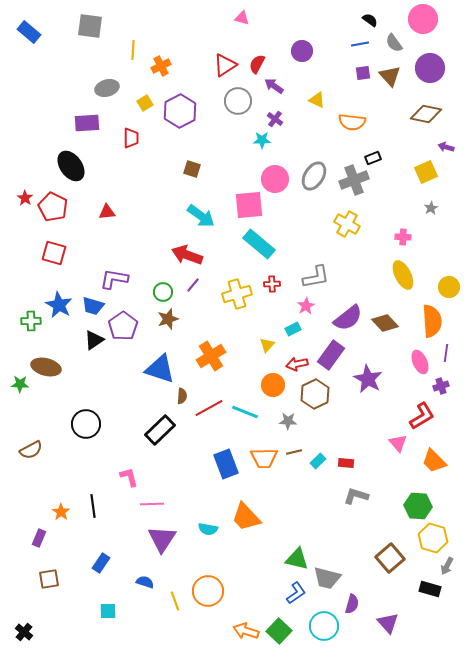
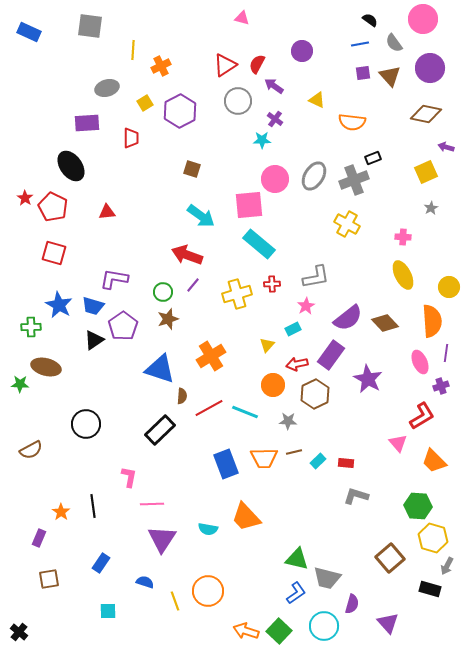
blue rectangle at (29, 32): rotated 15 degrees counterclockwise
green cross at (31, 321): moved 6 px down
pink L-shape at (129, 477): rotated 25 degrees clockwise
black cross at (24, 632): moved 5 px left
